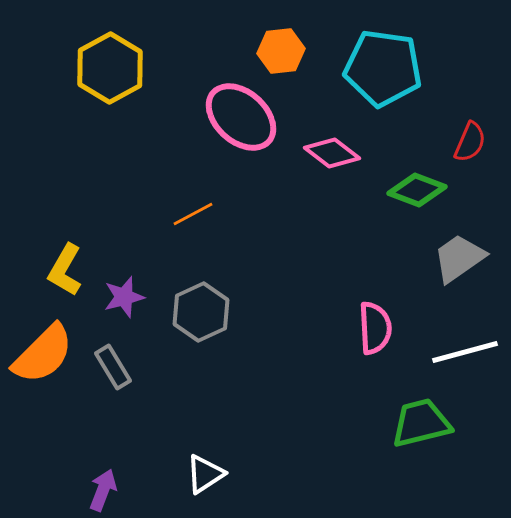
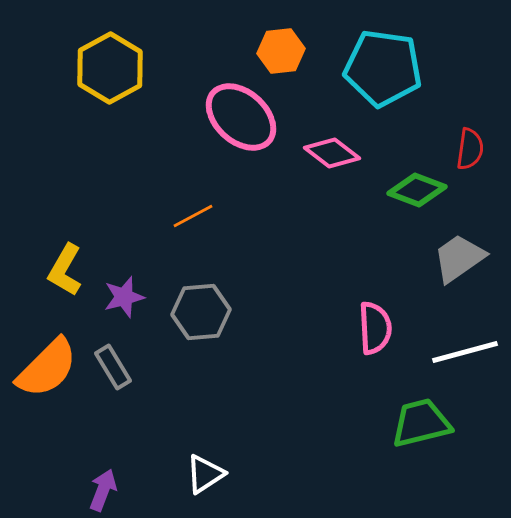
red semicircle: moved 7 px down; rotated 15 degrees counterclockwise
orange line: moved 2 px down
gray hexagon: rotated 20 degrees clockwise
orange semicircle: moved 4 px right, 14 px down
